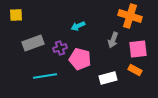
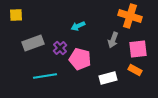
purple cross: rotated 24 degrees counterclockwise
